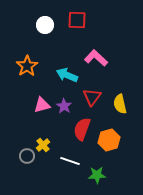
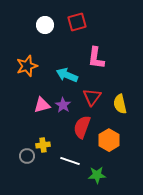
red square: moved 2 px down; rotated 18 degrees counterclockwise
pink L-shape: rotated 125 degrees counterclockwise
orange star: rotated 15 degrees clockwise
purple star: moved 1 px left, 1 px up
red semicircle: moved 2 px up
orange hexagon: rotated 15 degrees counterclockwise
yellow cross: rotated 32 degrees clockwise
